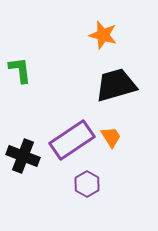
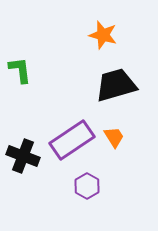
orange trapezoid: moved 3 px right
purple hexagon: moved 2 px down
